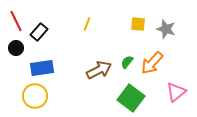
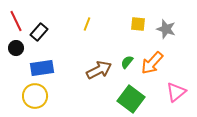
green square: moved 1 px down
